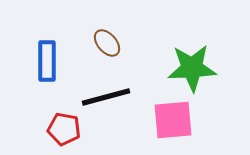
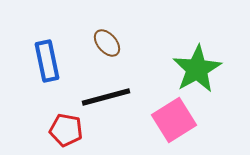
blue rectangle: rotated 12 degrees counterclockwise
green star: moved 5 px right, 1 px down; rotated 27 degrees counterclockwise
pink square: moved 1 px right; rotated 27 degrees counterclockwise
red pentagon: moved 2 px right, 1 px down
